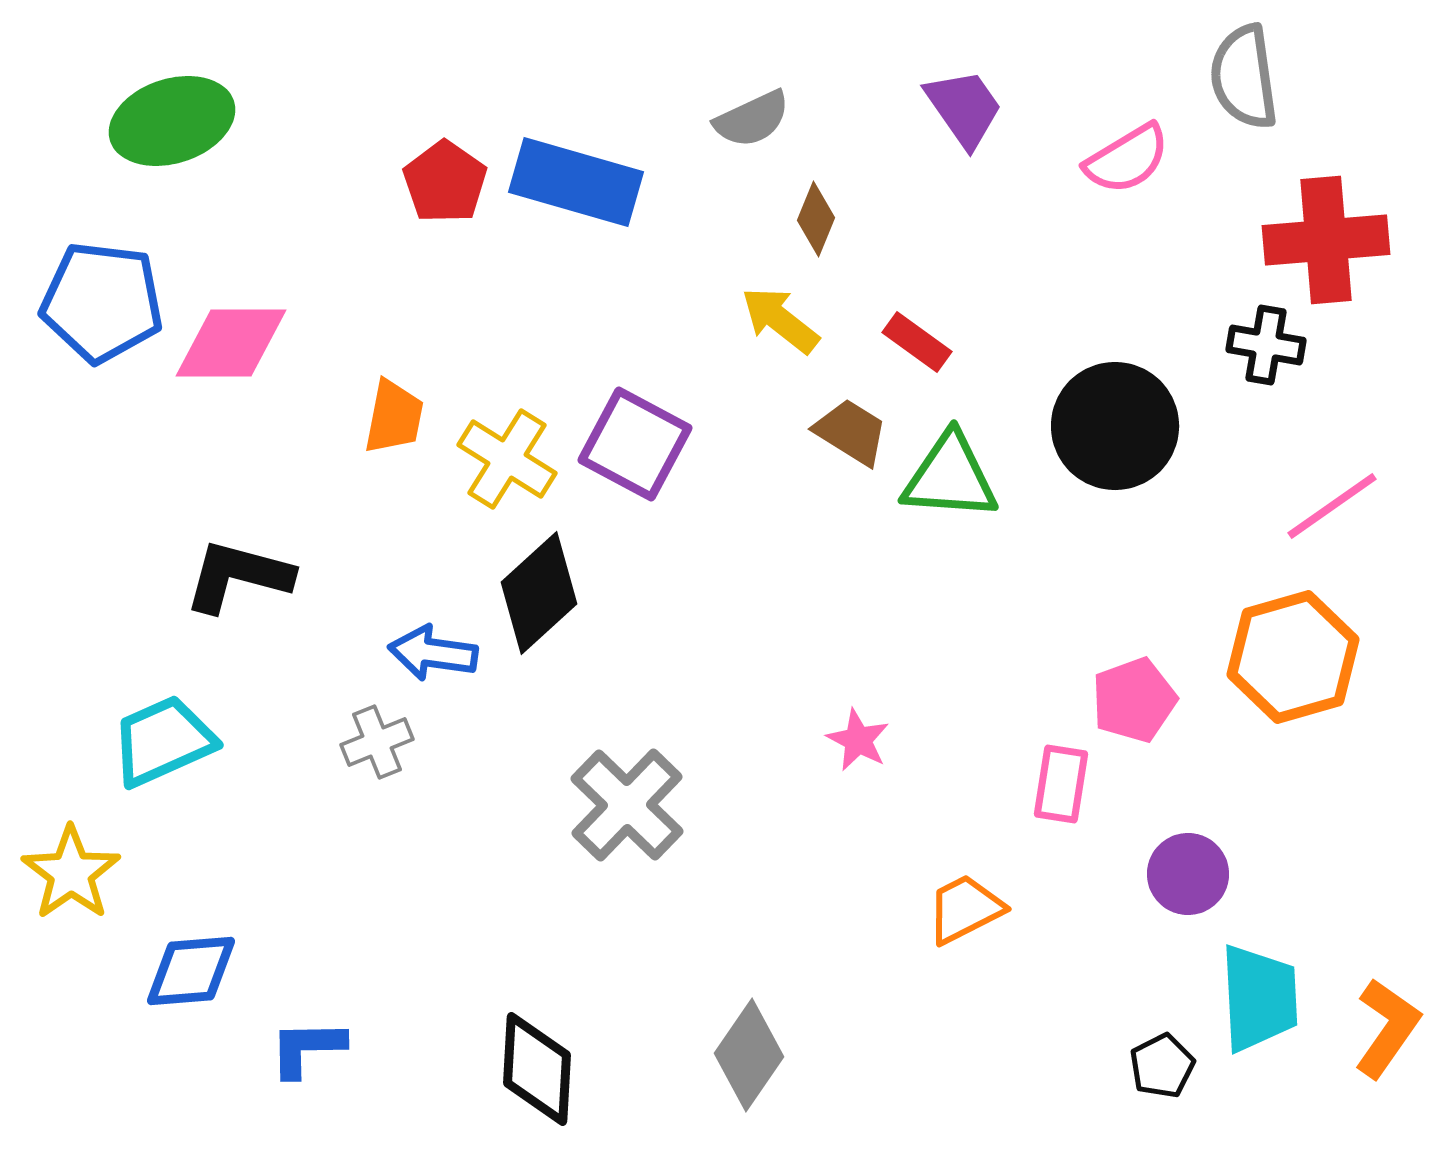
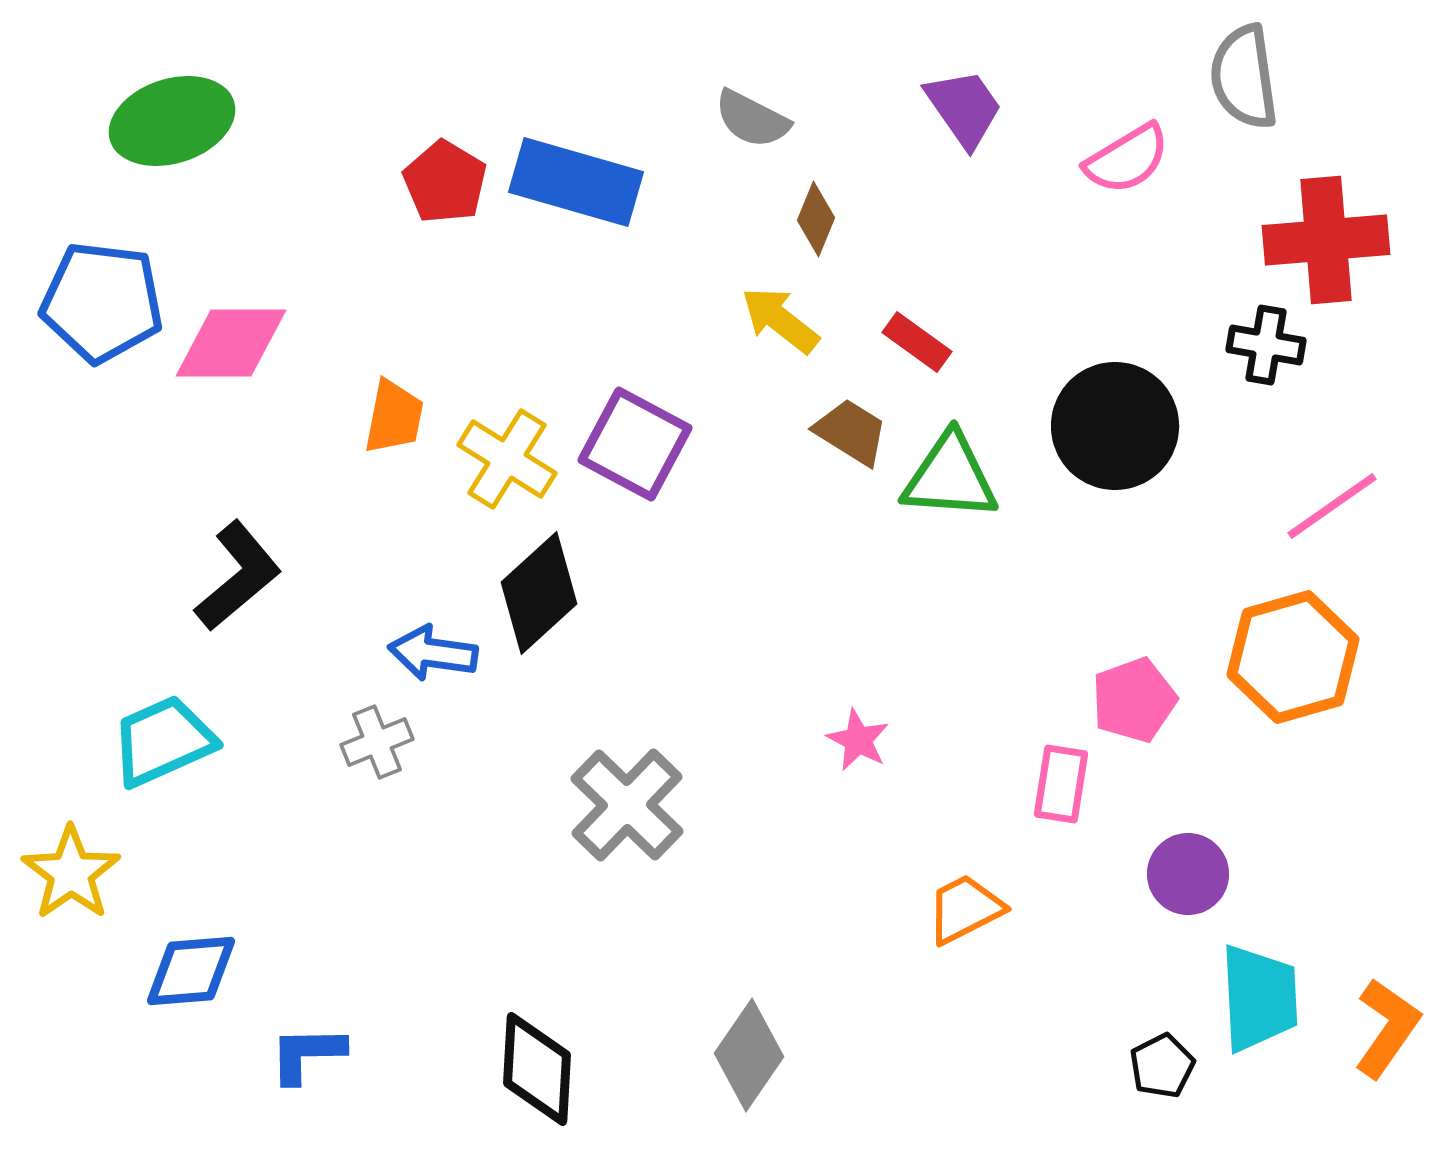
gray semicircle at (752, 119): rotated 52 degrees clockwise
red pentagon at (445, 182): rotated 4 degrees counterclockwise
black L-shape at (238, 576): rotated 125 degrees clockwise
blue L-shape at (307, 1048): moved 6 px down
